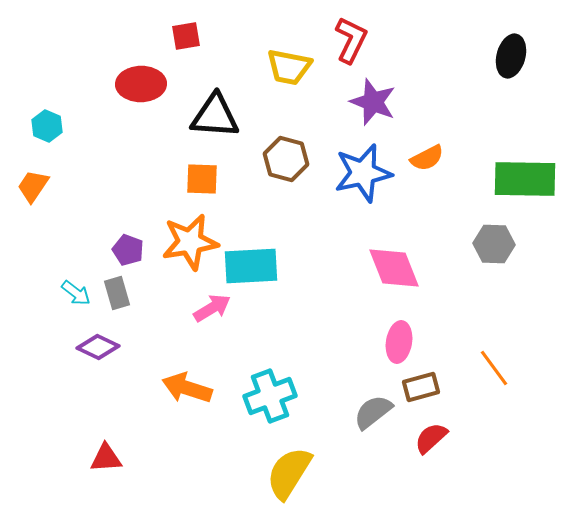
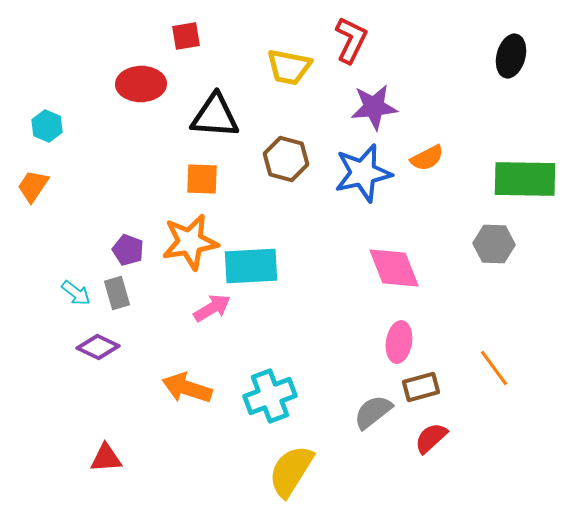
purple star: moved 1 px right, 5 px down; rotated 27 degrees counterclockwise
yellow semicircle: moved 2 px right, 2 px up
